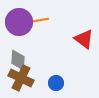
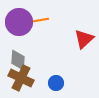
red triangle: rotated 40 degrees clockwise
